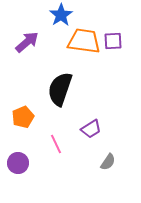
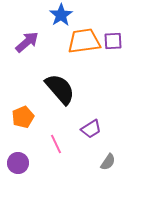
orange trapezoid: rotated 16 degrees counterclockwise
black semicircle: rotated 120 degrees clockwise
